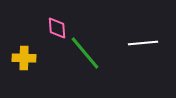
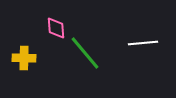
pink diamond: moved 1 px left
